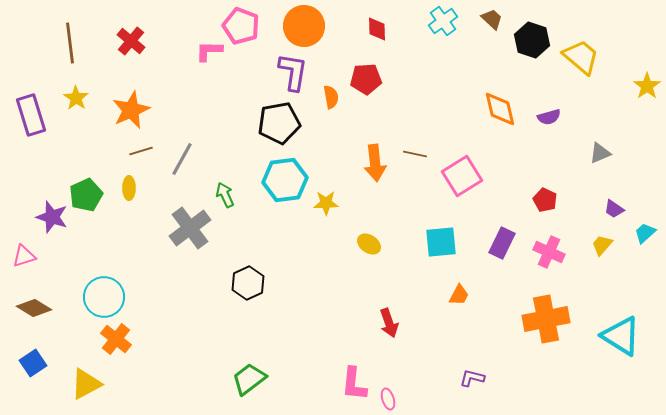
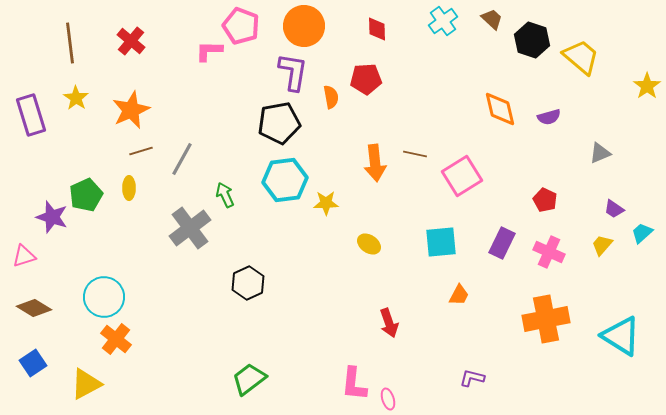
cyan trapezoid at (645, 233): moved 3 px left
